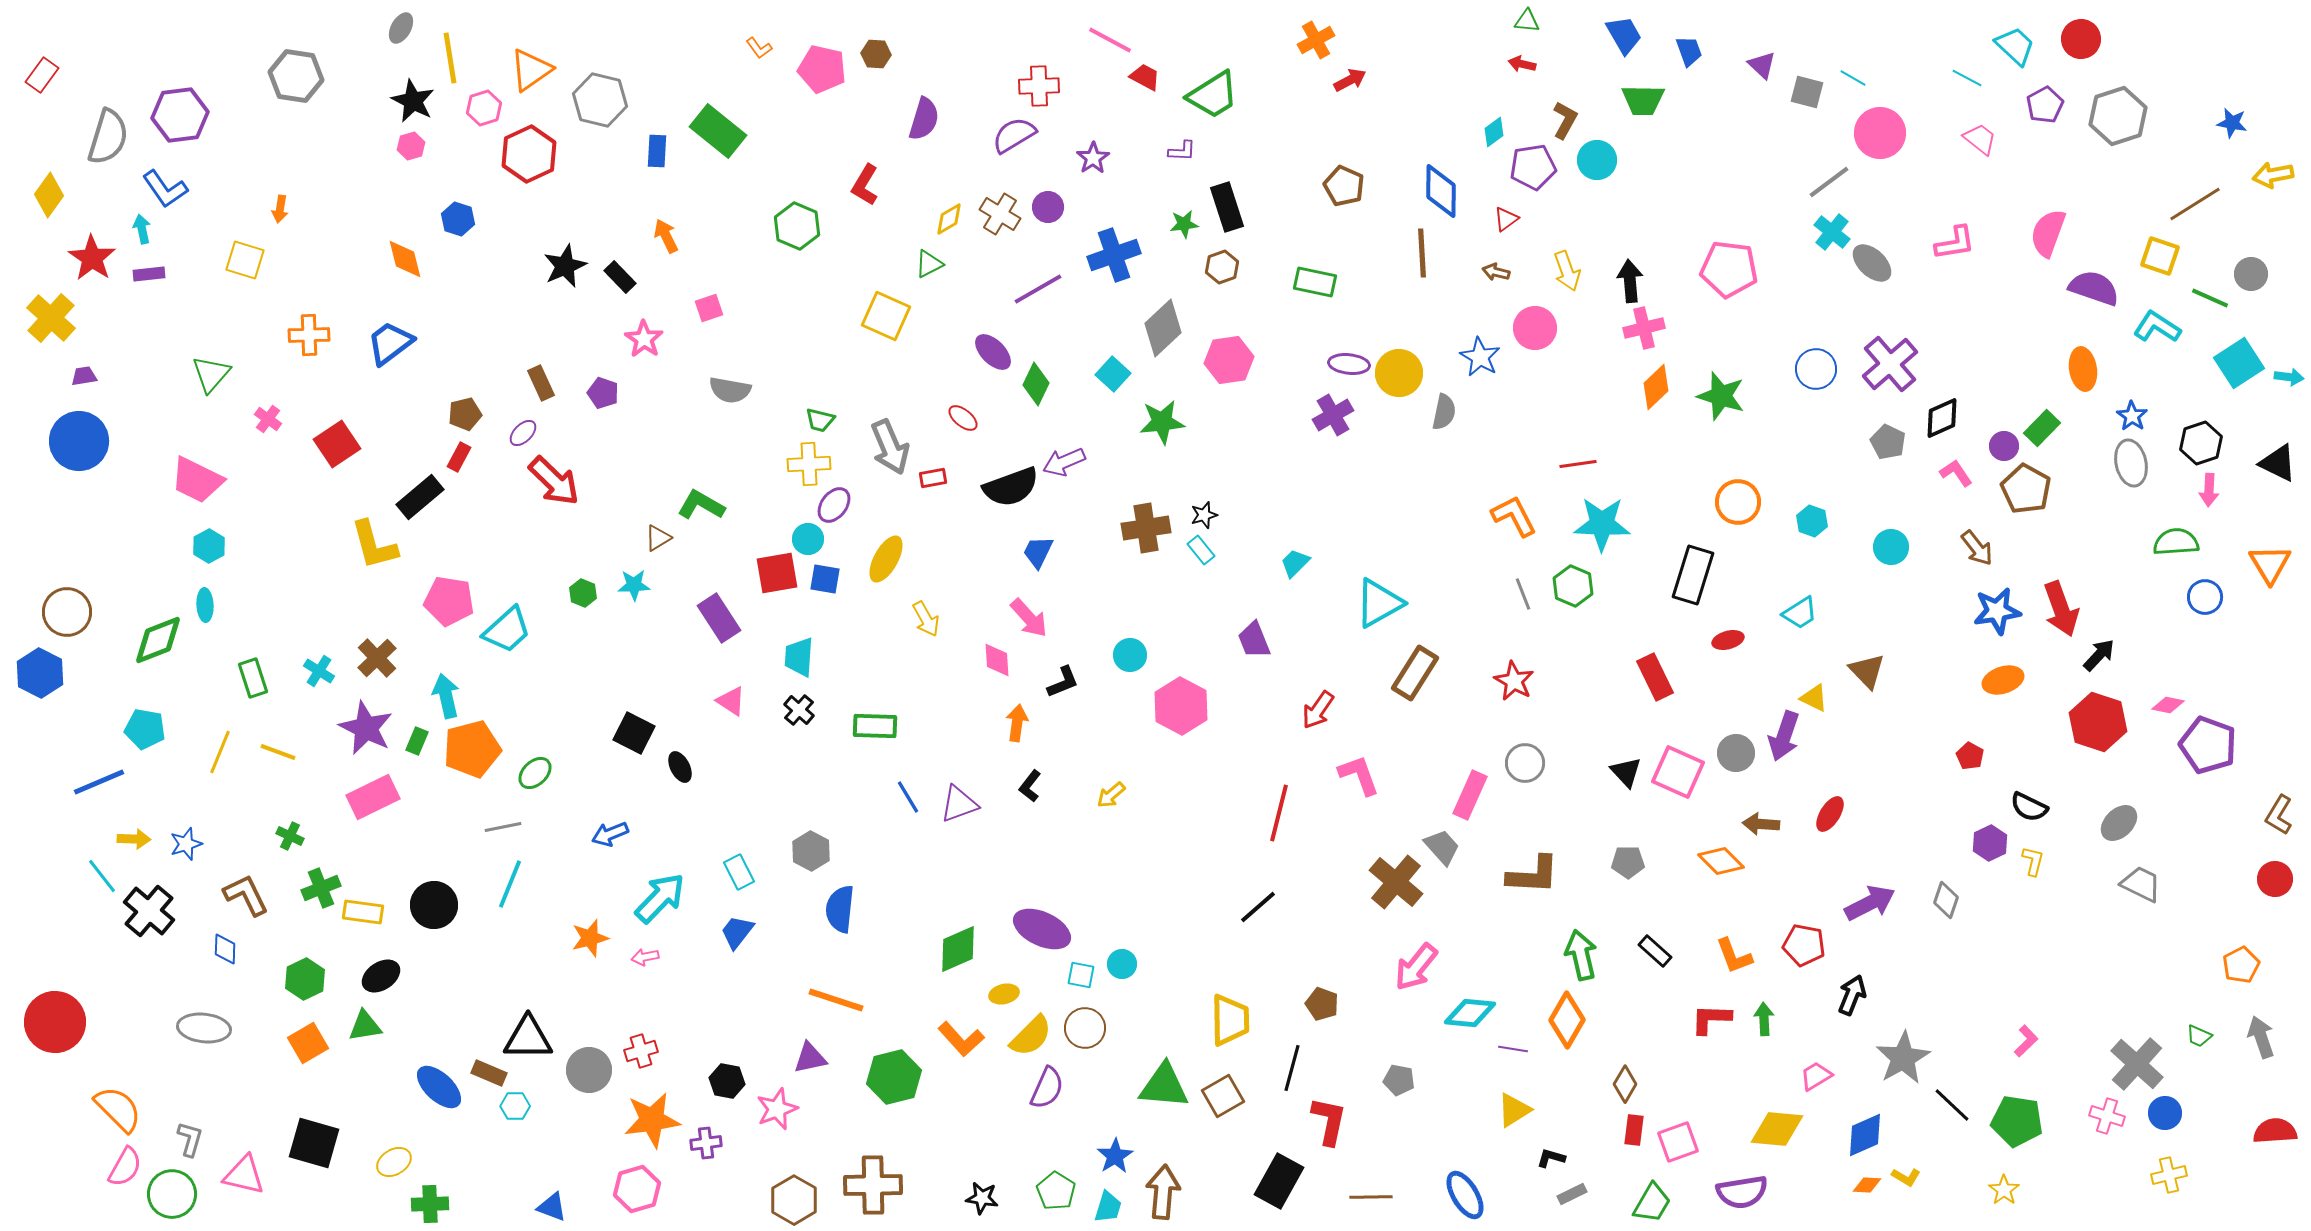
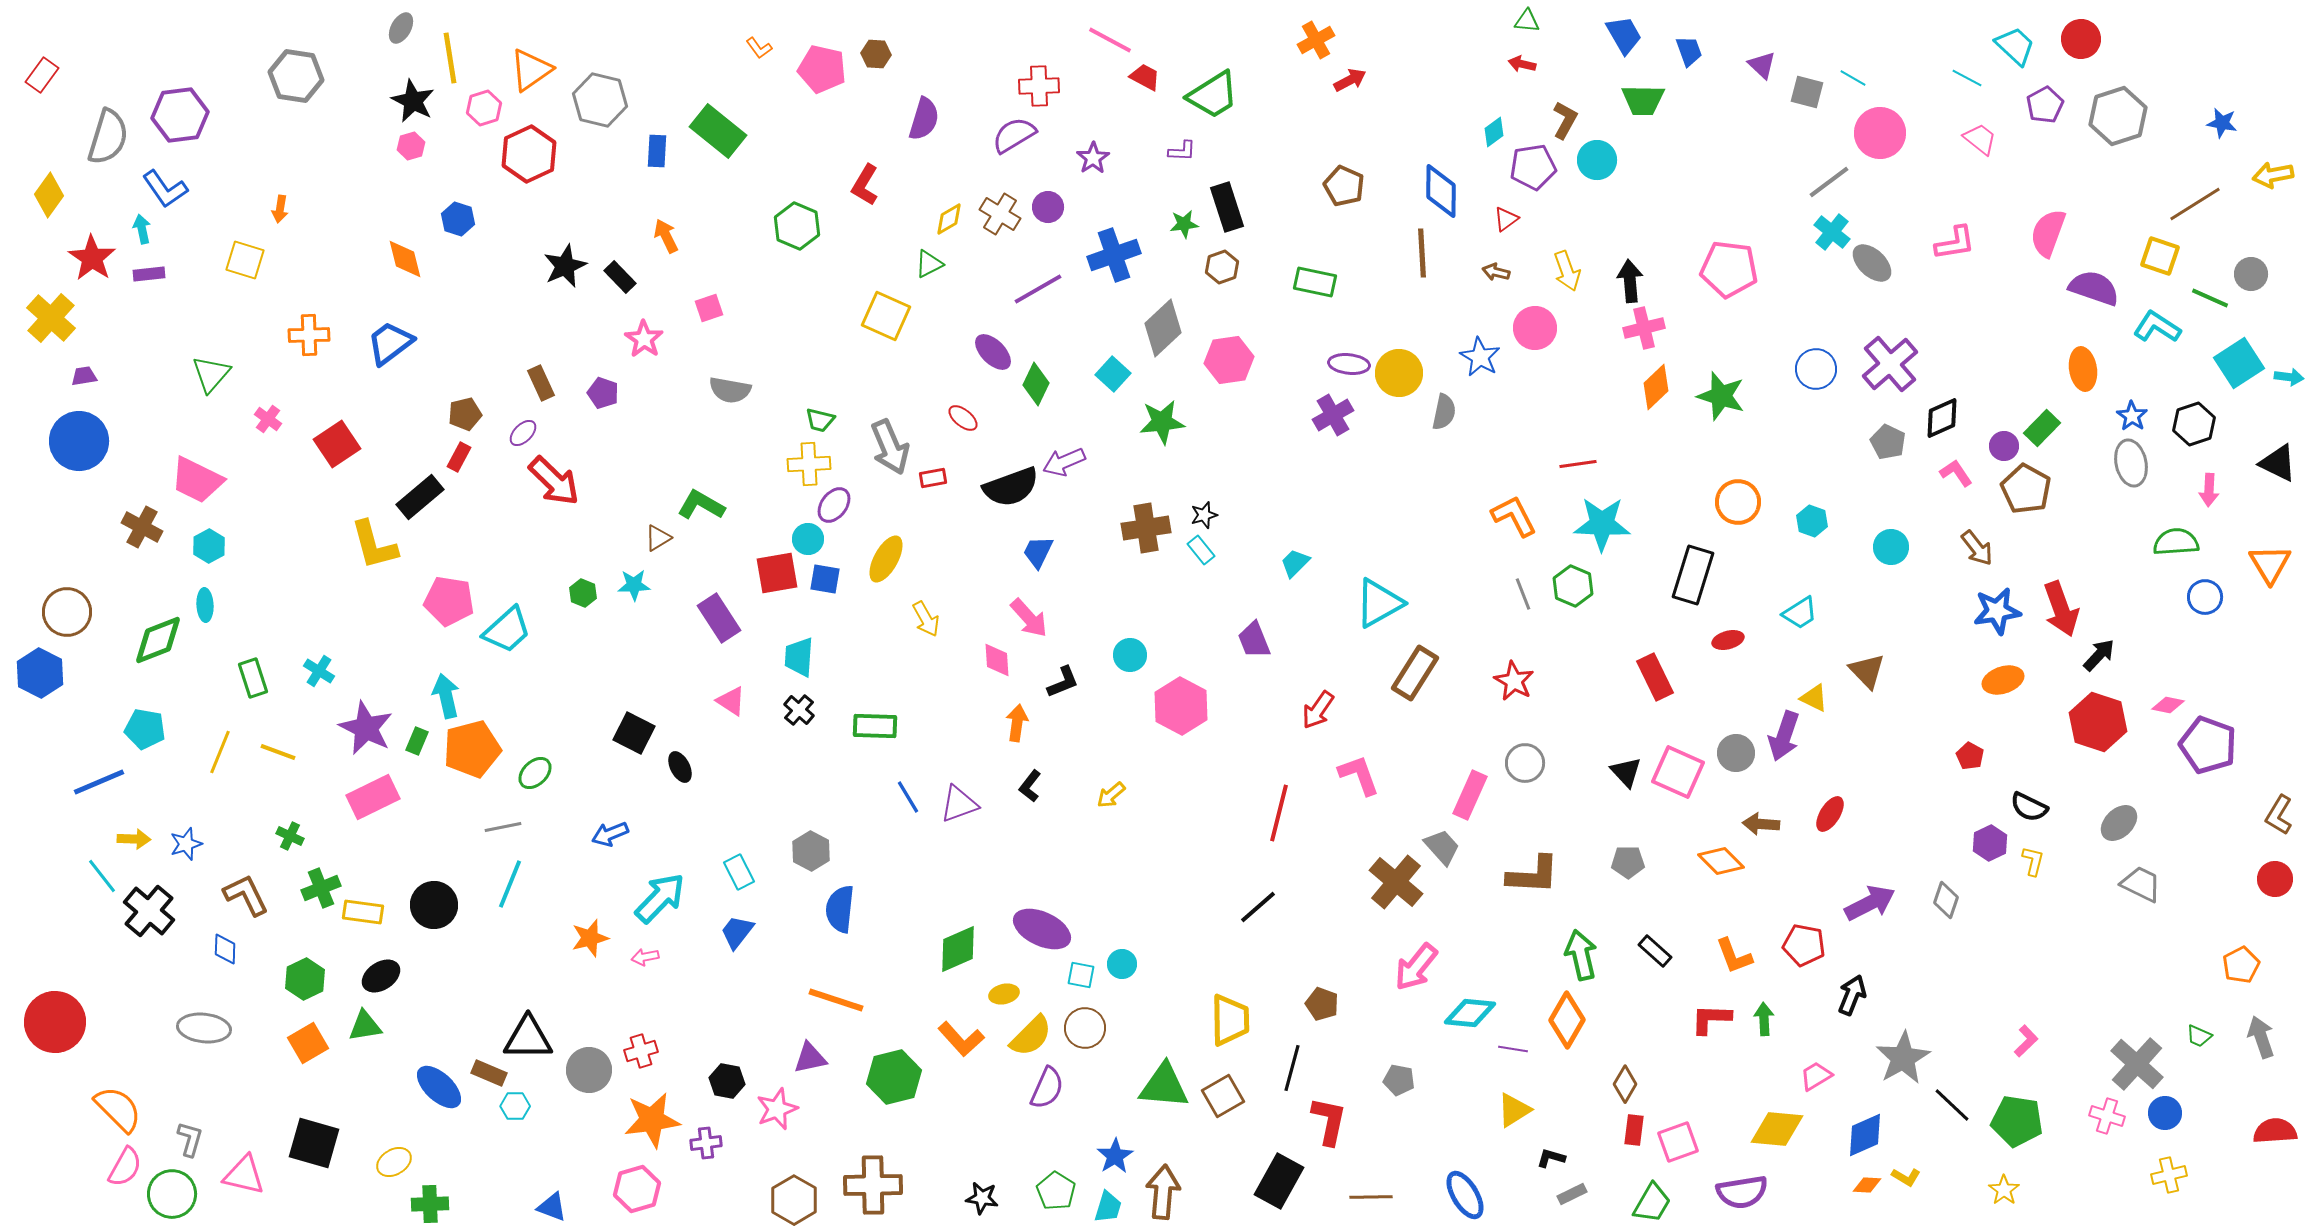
blue star at (2232, 123): moved 10 px left
black hexagon at (2201, 443): moved 7 px left, 19 px up
brown cross at (377, 658): moved 235 px left, 131 px up; rotated 18 degrees counterclockwise
